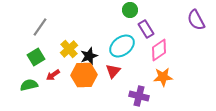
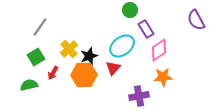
red triangle: moved 3 px up
red arrow: moved 2 px up; rotated 24 degrees counterclockwise
purple cross: rotated 24 degrees counterclockwise
